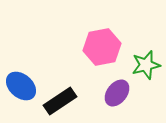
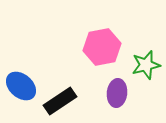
purple ellipse: rotated 32 degrees counterclockwise
